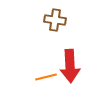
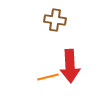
orange line: moved 2 px right
